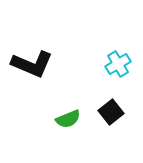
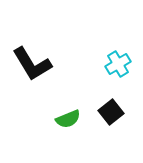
black L-shape: rotated 36 degrees clockwise
